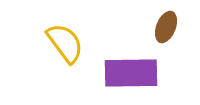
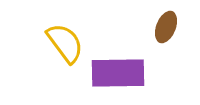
purple rectangle: moved 13 px left
